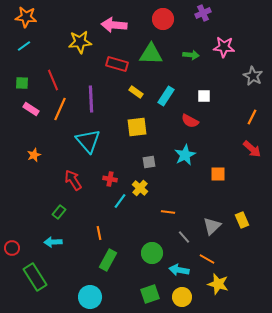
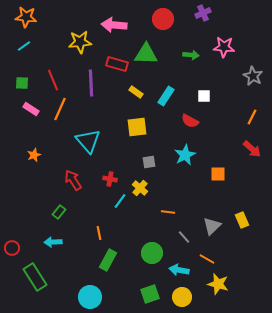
green triangle at (151, 54): moved 5 px left
purple line at (91, 99): moved 16 px up
